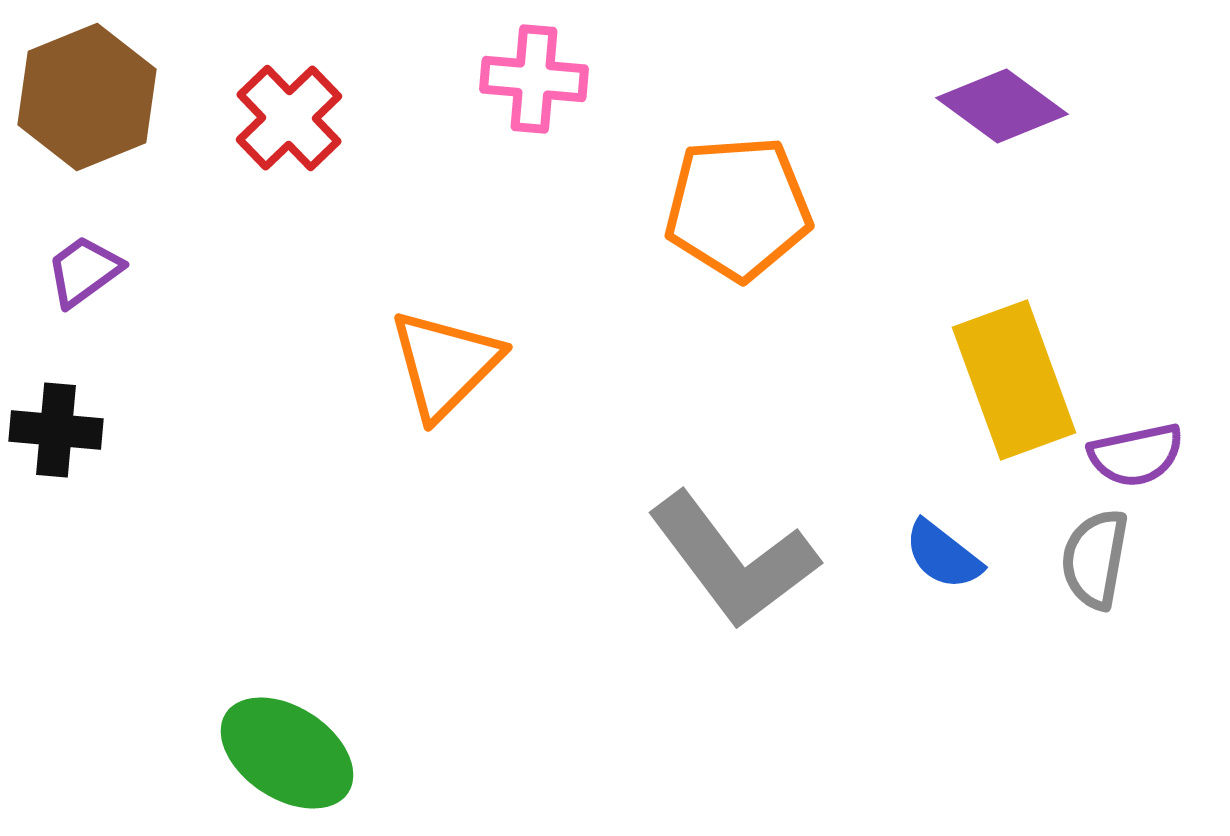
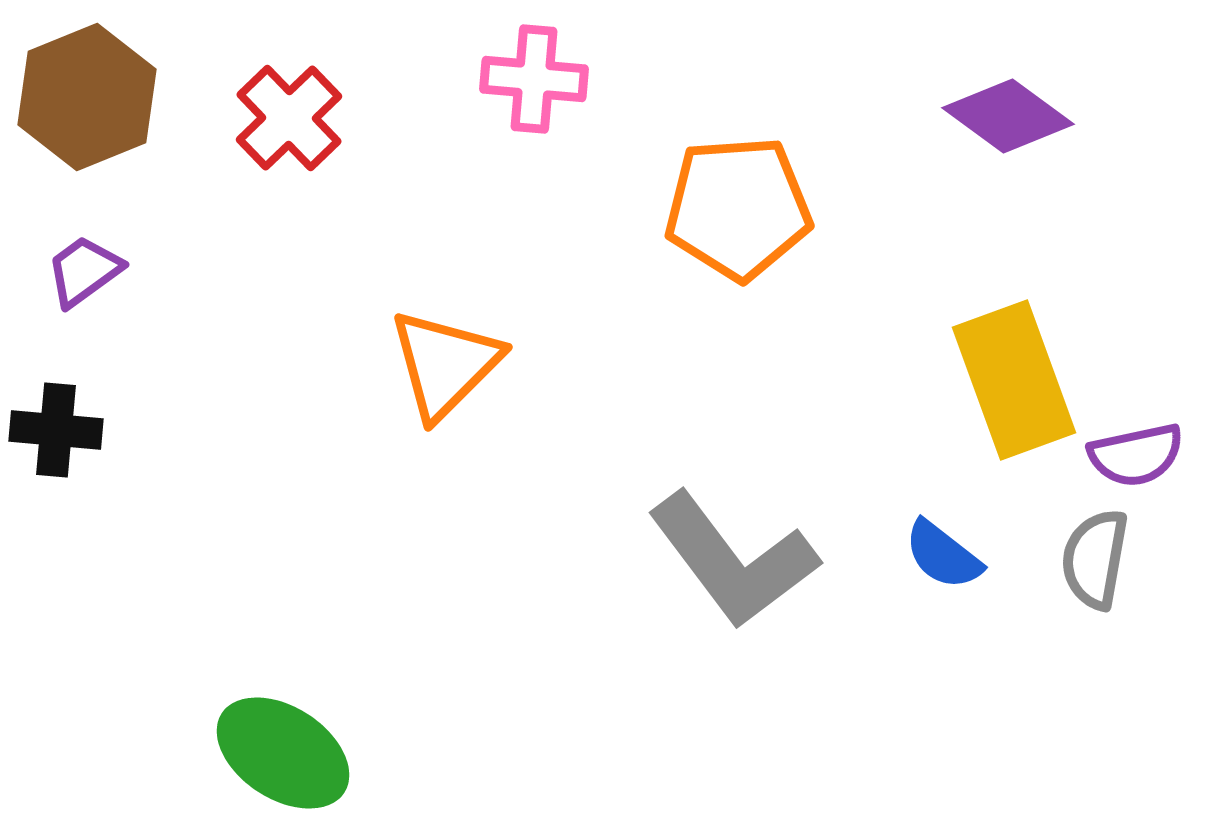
purple diamond: moved 6 px right, 10 px down
green ellipse: moved 4 px left
